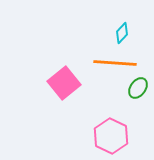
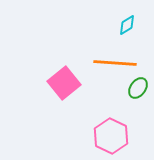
cyan diamond: moved 5 px right, 8 px up; rotated 15 degrees clockwise
